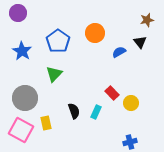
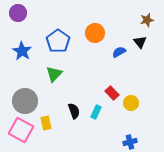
gray circle: moved 3 px down
